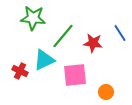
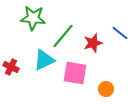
blue line: rotated 18 degrees counterclockwise
red star: rotated 24 degrees counterclockwise
red cross: moved 9 px left, 4 px up
pink square: moved 2 px up; rotated 15 degrees clockwise
orange circle: moved 3 px up
